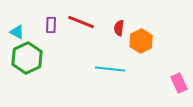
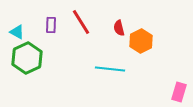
red line: rotated 36 degrees clockwise
red semicircle: rotated 21 degrees counterclockwise
pink rectangle: moved 9 px down; rotated 42 degrees clockwise
